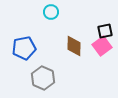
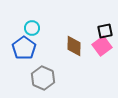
cyan circle: moved 19 px left, 16 px down
blue pentagon: rotated 25 degrees counterclockwise
